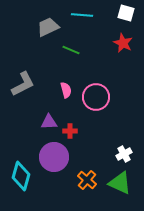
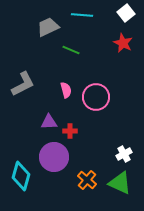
white square: rotated 36 degrees clockwise
